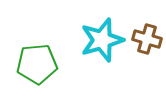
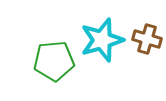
green pentagon: moved 17 px right, 3 px up
